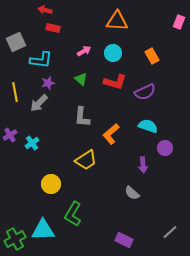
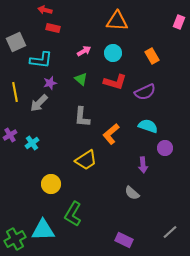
purple star: moved 2 px right
